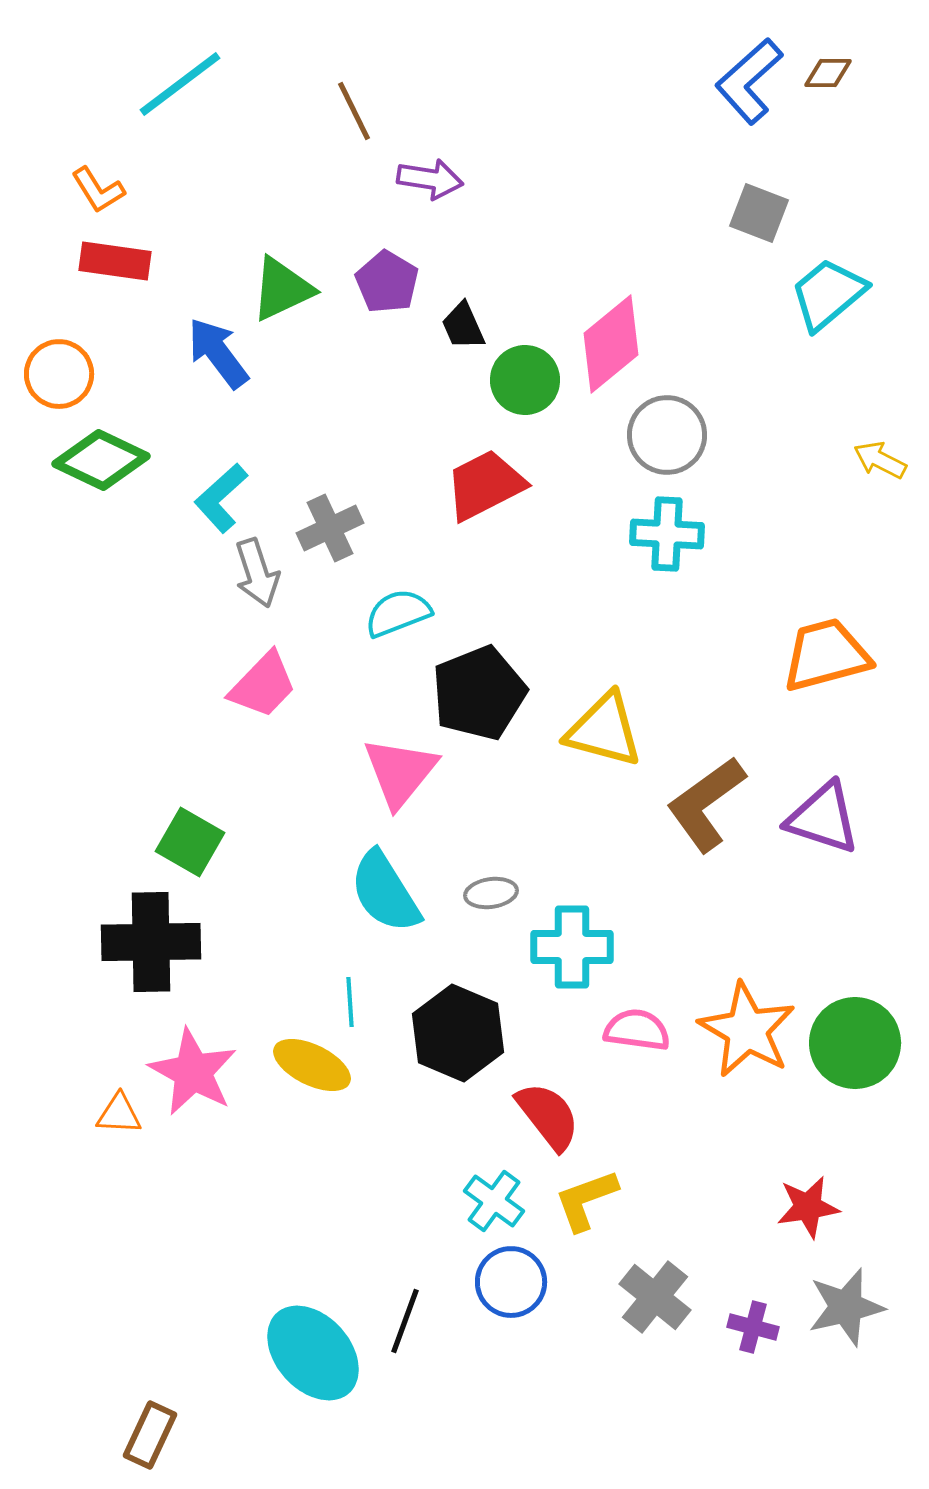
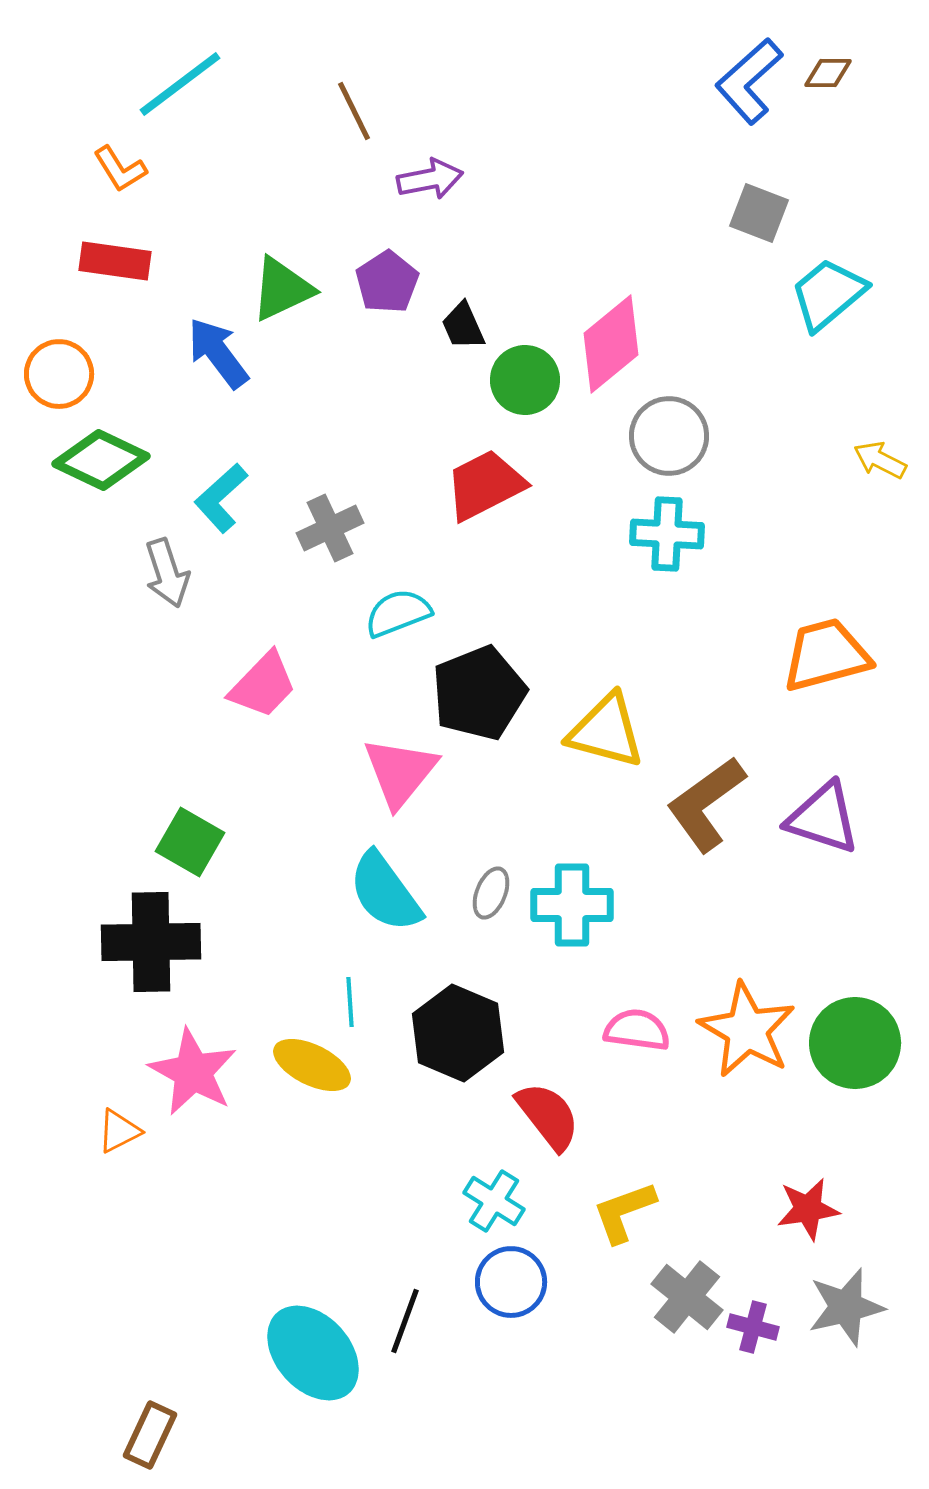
purple arrow at (430, 179): rotated 20 degrees counterclockwise
orange L-shape at (98, 190): moved 22 px right, 21 px up
purple pentagon at (387, 282): rotated 8 degrees clockwise
gray circle at (667, 435): moved 2 px right, 1 px down
gray arrow at (257, 573): moved 90 px left
yellow triangle at (604, 730): moved 2 px right, 1 px down
cyan semicircle at (385, 892): rotated 4 degrees counterclockwise
gray ellipse at (491, 893): rotated 60 degrees counterclockwise
cyan cross at (572, 947): moved 42 px up
orange triangle at (119, 1114): moved 17 px down; rotated 30 degrees counterclockwise
yellow L-shape at (586, 1200): moved 38 px right, 12 px down
cyan cross at (494, 1201): rotated 4 degrees counterclockwise
red star at (808, 1207): moved 2 px down
gray cross at (655, 1297): moved 32 px right
